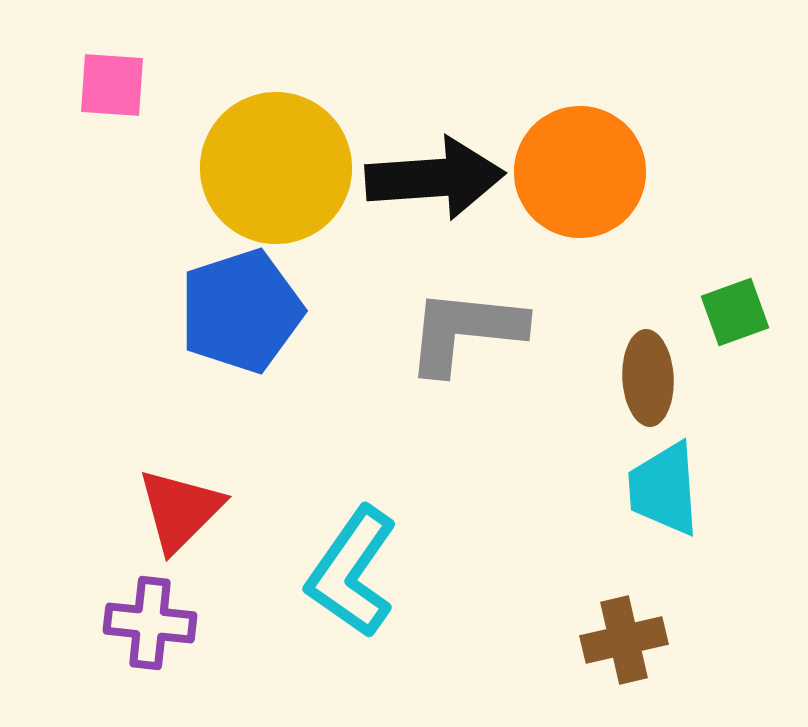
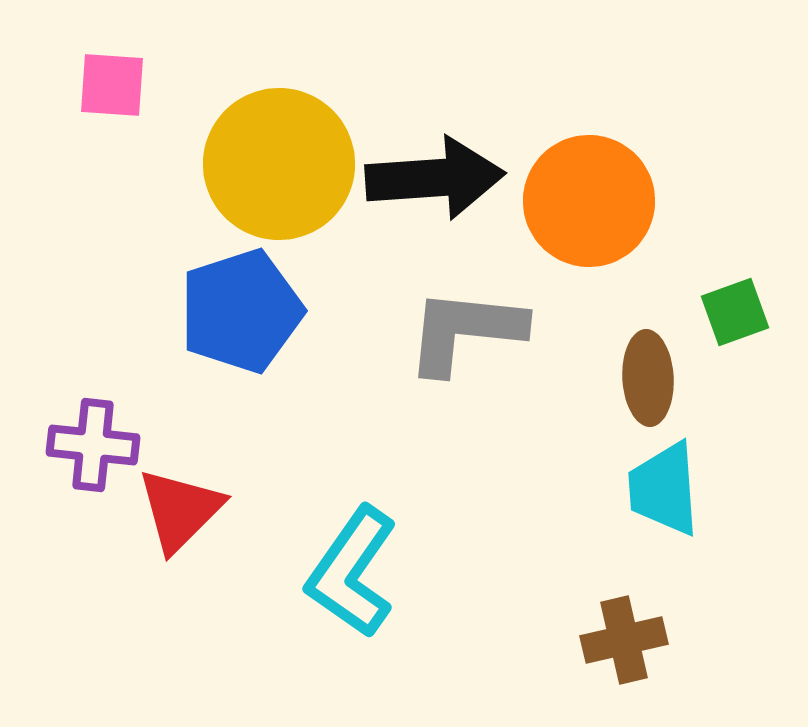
yellow circle: moved 3 px right, 4 px up
orange circle: moved 9 px right, 29 px down
purple cross: moved 57 px left, 178 px up
